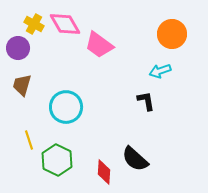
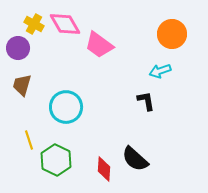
green hexagon: moved 1 px left
red diamond: moved 3 px up
